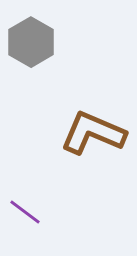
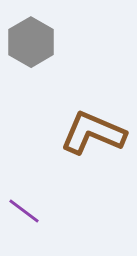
purple line: moved 1 px left, 1 px up
